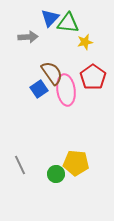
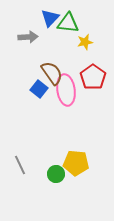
blue square: rotated 18 degrees counterclockwise
